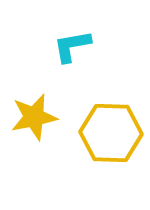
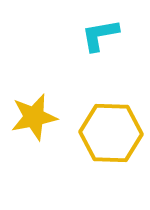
cyan L-shape: moved 28 px right, 11 px up
